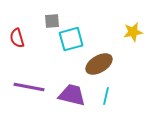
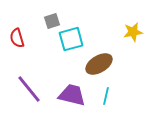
gray square: rotated 14 degrees counterclockwise
purple line: moved 2 px down; rotated 40 degrees clockwise
